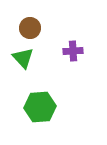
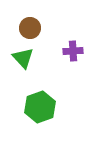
green hexagon: rotated 16 degrees counterclockwise
